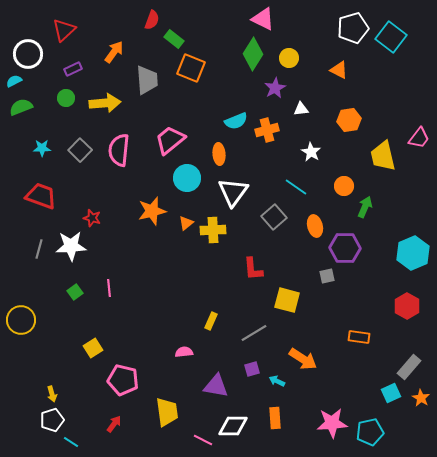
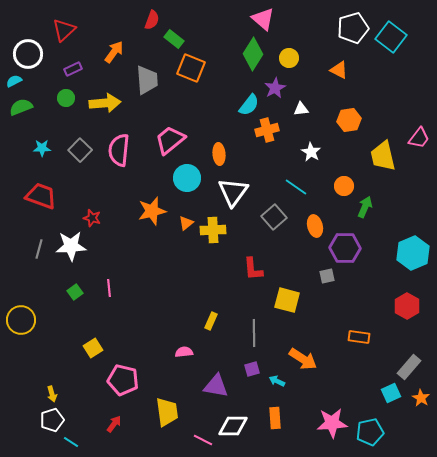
pink triangle at (263, 19): rotated 15 degrees clockwise
cyan semicircle at (236, 121): moved 13 px right, 16 px up; rotated 30 degrees counterclockwise
gray line at (254, 333): rotated 60 degrees counterclockwise
